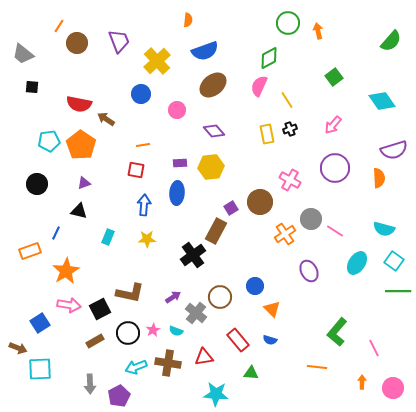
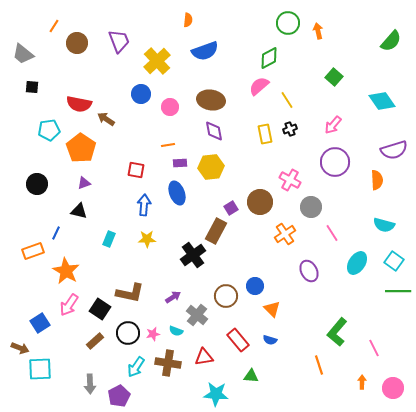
orange line at (59, 26): moved 5 px left
green square at (334, 77): rotated 12 degrees counterclockwise
brown ellipse at (213, 85): moved 2 px left, 15 px down; rotated 48 degrees clockwise
pink semicircle at (259, 86): rotated 25 degrees clockwise
pink circle at (177, 110): moved 7 px left, 3 px up
purple diamond at (214, 131): rotated 30 degrees clockwise
yellow rectangle at (267, 134): moved 2 px left
cyan pentagon at (49, 141): moved 11 px up
orange pentagon at (81, 145): moved 3 px down
orange line at (143, 145): moved 25 px right
purple circle at (335, 168): moved 6 px up
orange semicircle at (379, 178): moved 2 px left, 2 px down
blue ellipse at (177, 193): rotated 25 degrees counterclockwise
gray circle at (311, 219): moved 12 px up
cyan semicircle at (384, 229): moved 4 px up
pink line at (335, 231): moved 3 px left, 2 px down; rotated 24 degrees clockwise
cyan rectangle at (108, 237): moved 1 px right, 2 px down
orange rectangle at (30, 251): moved 3 px right
orange star at (66, 271): rotated 12 degrees counterclockwise
brown circle at (220, 297): moved 6 px right, 1 px up
pink arrow at (69, 305): rotated 115 degrees clockwise
black square at (100, 309): rotated 30 degrees counterclockwise
gray cross at (196, 313): moved 1 px right, 2 px down
pink star at (153, 330): moved 4 px down; rotated 16 degrees clockwise
brown rectangle at (95, 341): rotated 12 degrees counterclockwise
brown arrow at (18, 348): moved 2 px right
cyan arrow at (136, 367): rotated 35 degrees counterclockwise
orange line at (317, 367): moved 2 px right, 2 px up; rotated 66 degrees clockwise
green triangle at (251, 373): moved 3 px down
